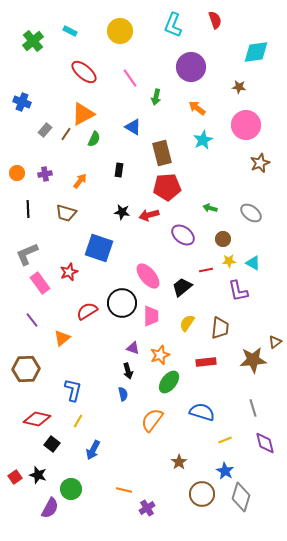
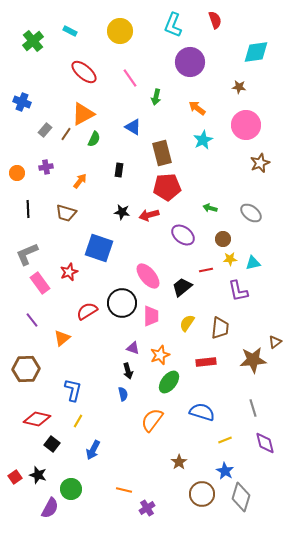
purple circle at (191, 67): moved 1 px left, 5 px up
purple cross at (45, 174): moved 1 px right, 7 px up
yellow star at (229, 261): moved 1 px right, 2 px up
cyan triangle at (253, 263): rotated 42 degrees counterclockwise
